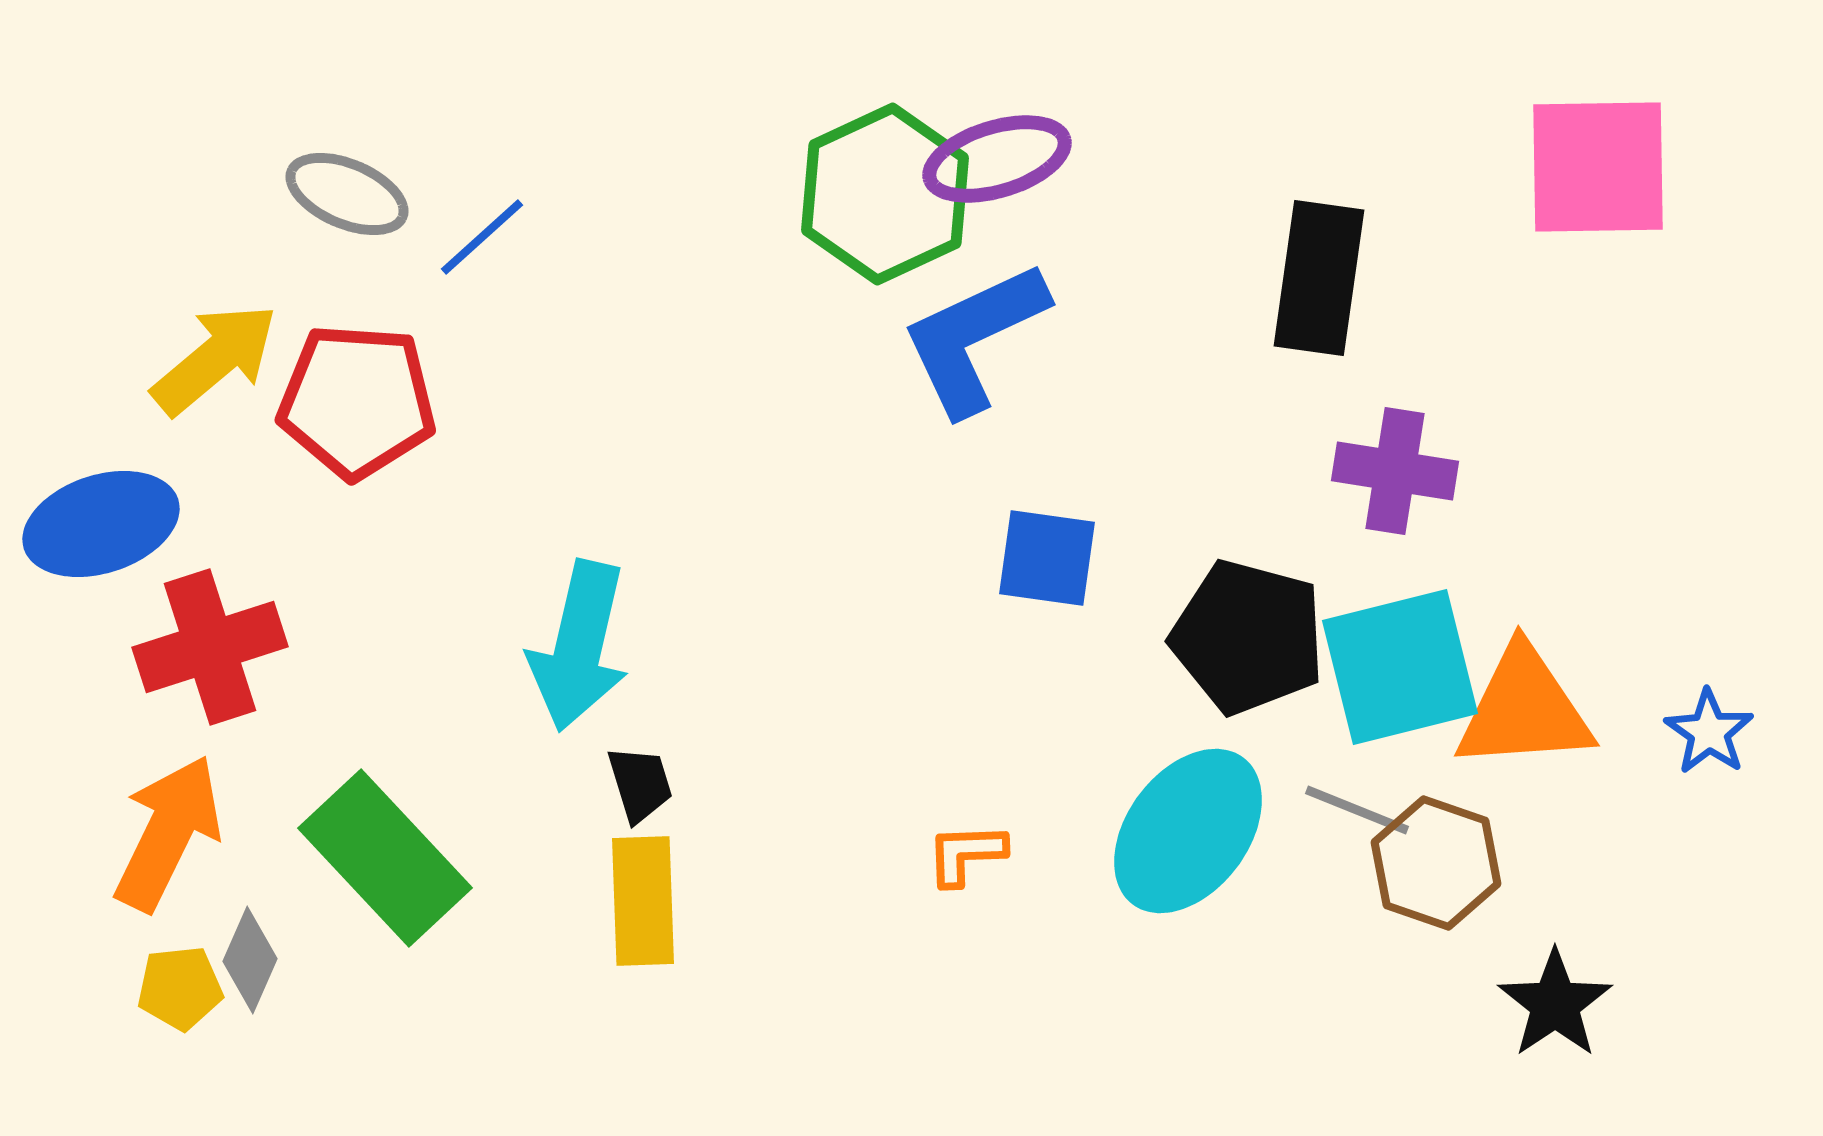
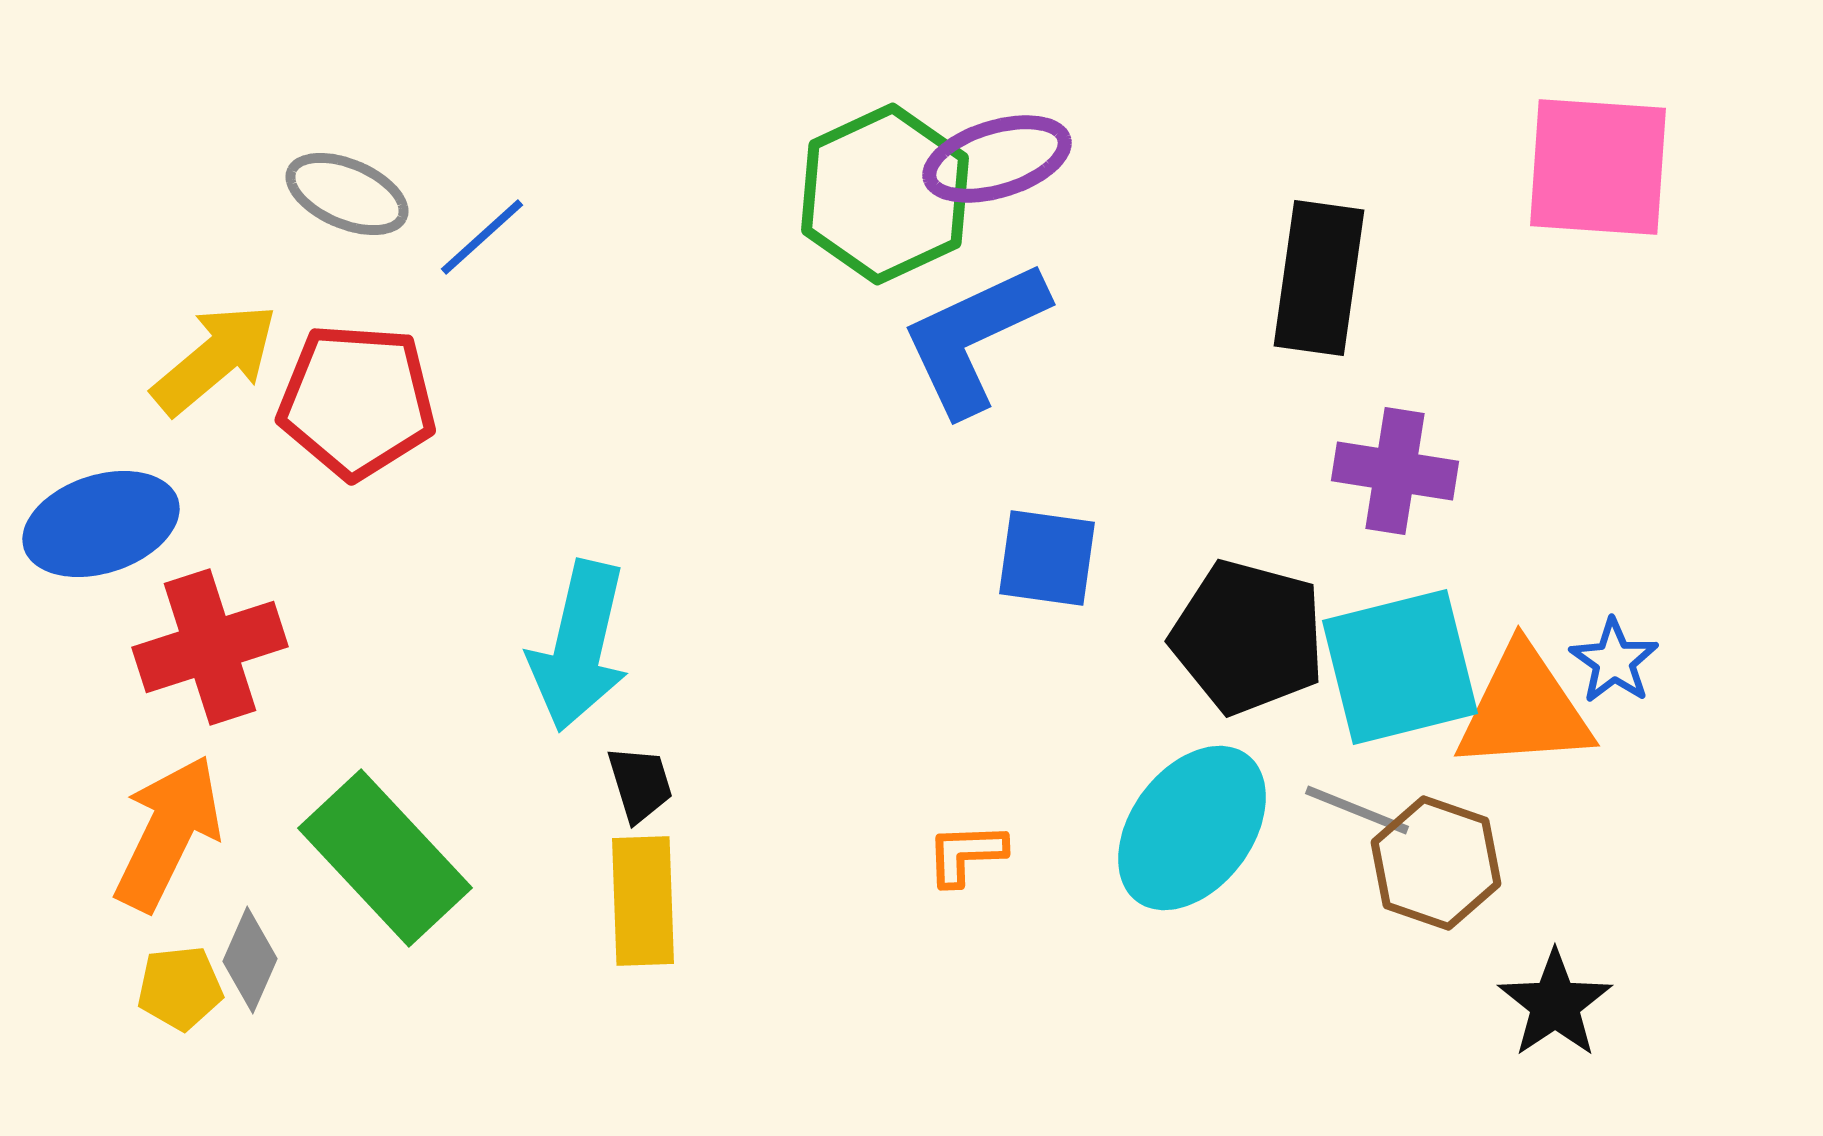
pink square: rotated 5 degrees clockwise
blue star: moved 95 px left, 71 px up
cyan ellipse: moved 4 px right, 3 px up
